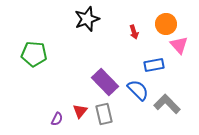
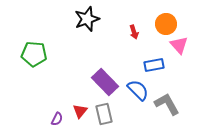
gray L-shape: rotated 16 degrees clockwise
